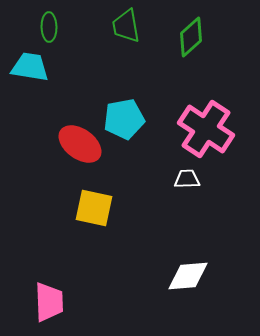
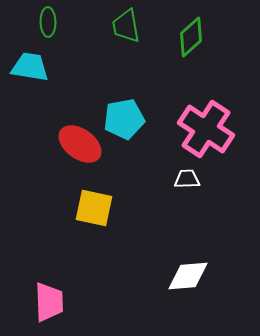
green ellipse: moved 1 px left, 5 px up
